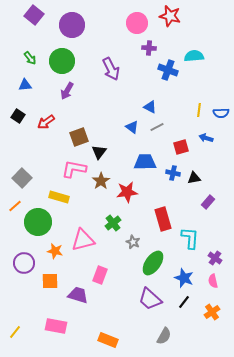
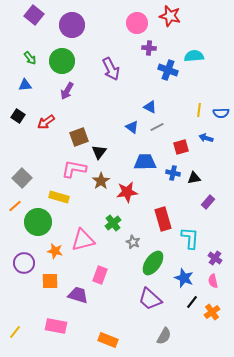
black line at (184, 302): moved 8 px right
